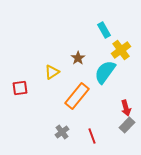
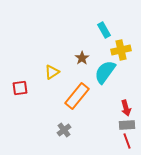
yellow cross: rotated 24 degrees clockwise
brown star: moved 4 px right
gray rectangle: rotated 42 degrees clockwise
gray cross: moved 2 px right, 2 px up
red line: moved 35 px right, 5 px down
